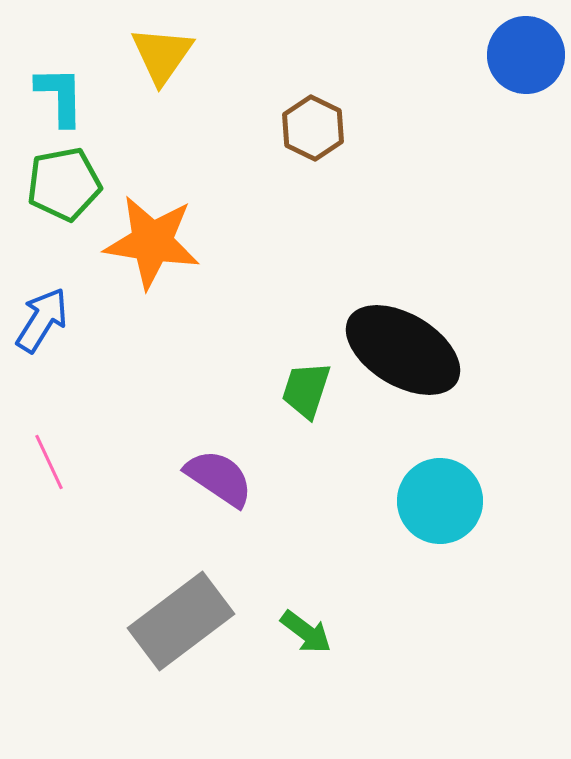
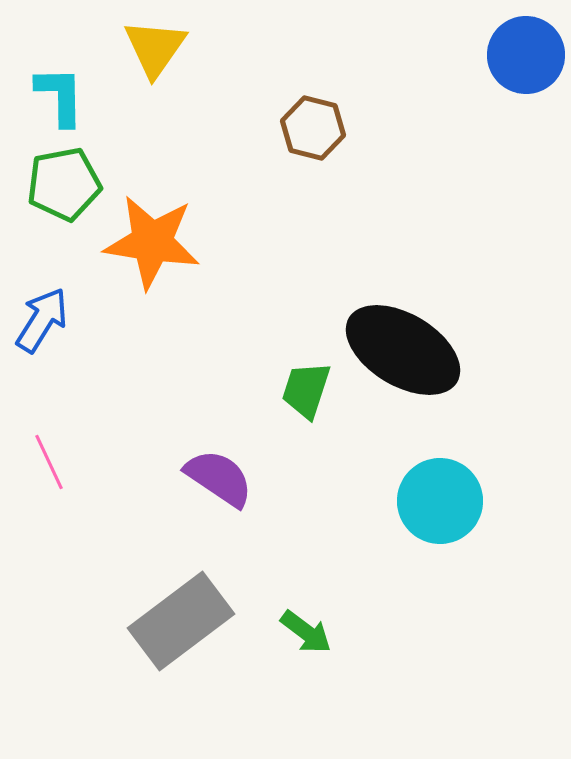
yellow triangle: moved 7 px left, 7 px up
brown hexagon: rotated 12 degrees counterclockwise
